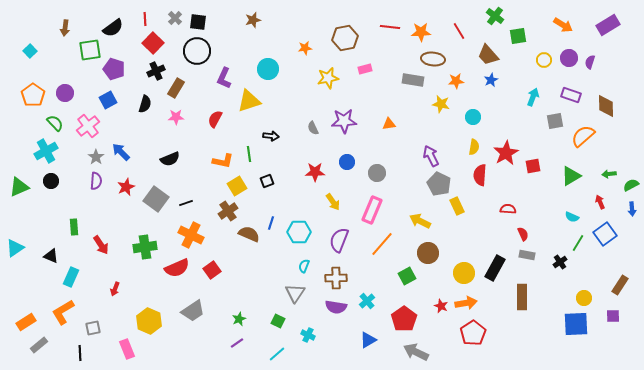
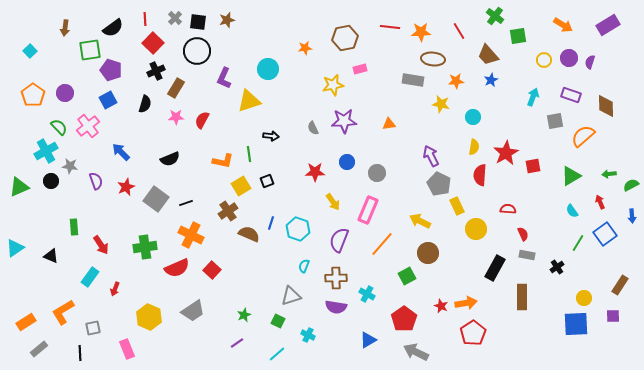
brown star at (253, 20): moved 26 px left
purple pentagon at (114, 69): moved 3 px left, 1 px down
pink rectangle at (365, 69): moved 5 px left
yellow star at (328, 78): moved 5 px right, 7 px down
red semicircle at (215, 119): moved 13 px left, 1 px down
green semicircle at (55, 123): moved 4 px right, 4 px down
gray star at (96, 157): moved 26 px left, 9 px down; rotated 28 degrees counterclockwise
purple semicircle at (96, 181): rotated 24 degrees counterclockwise
yellow square at (237, 186): moved 4 px right
blue arrow at (632, 209): moved 7 px down
pink rectangle at (372, 210): moved 4 px left
cyan semicircle at (572, 217): moved 6 px up; rotated 32 degrees clockwise
cyan hexagon at (299, 232): moved 1 px left, 3 px up; rotated 20 degrees clockwise
black cross at (560, 262): moved 3 px left, 5 px down
red square at (212, 270): rotated 12 degrees counterclockwise
yellow circle at (464, 273): moved 12 px right, 44 px up
cyan rectangle at (71, 277): moved 19 px right; rotated 12 degrees clockwise
gray triangle at (295, 293): moved 4 px left, 3 px down; rotated 40 degrees clockwise
cyan cross at (367, 301): moved 7 px up; rotated 21 degrees counterclockwise
green star at (239, 319): moved 5 px right, 4 px up
yellow hexagon at (149, 321): moved 4 px up
gray rectangle at (39, 345): moved 4 px down
